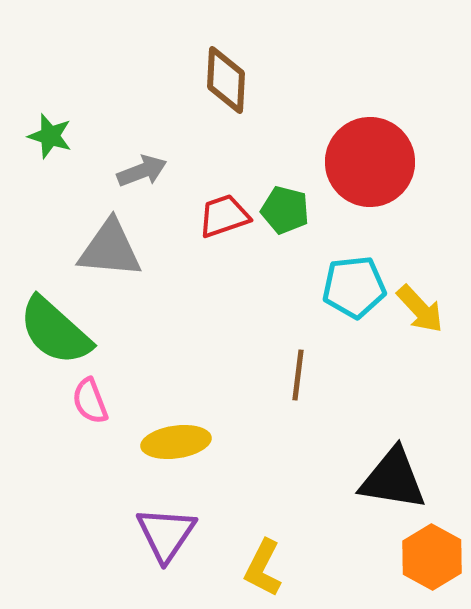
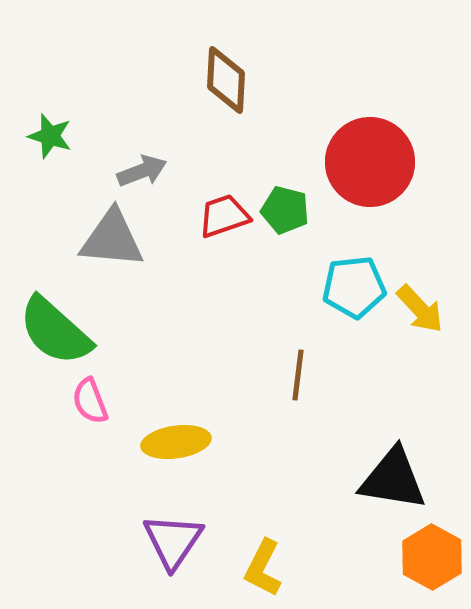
gray triangle: moved 2 px right, 10 px up
purple triangle: moved 7 px right, 7 px down
